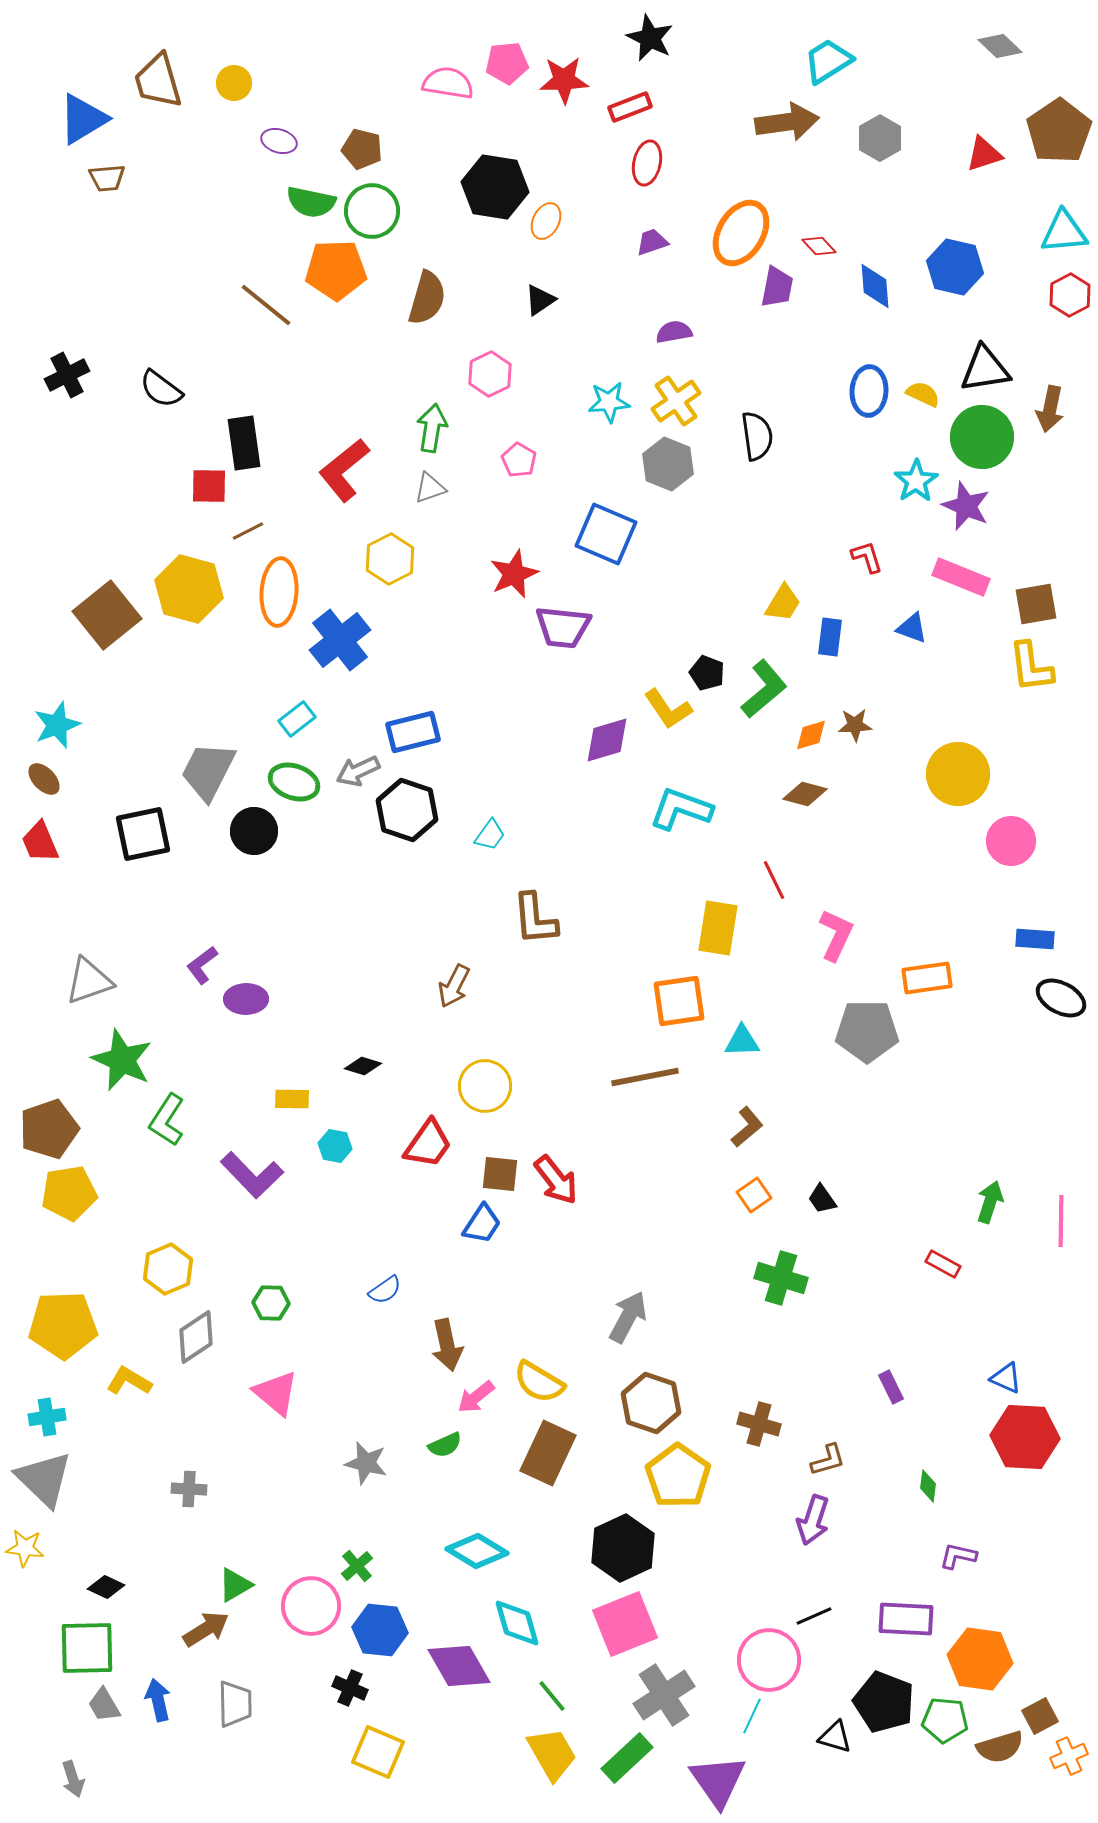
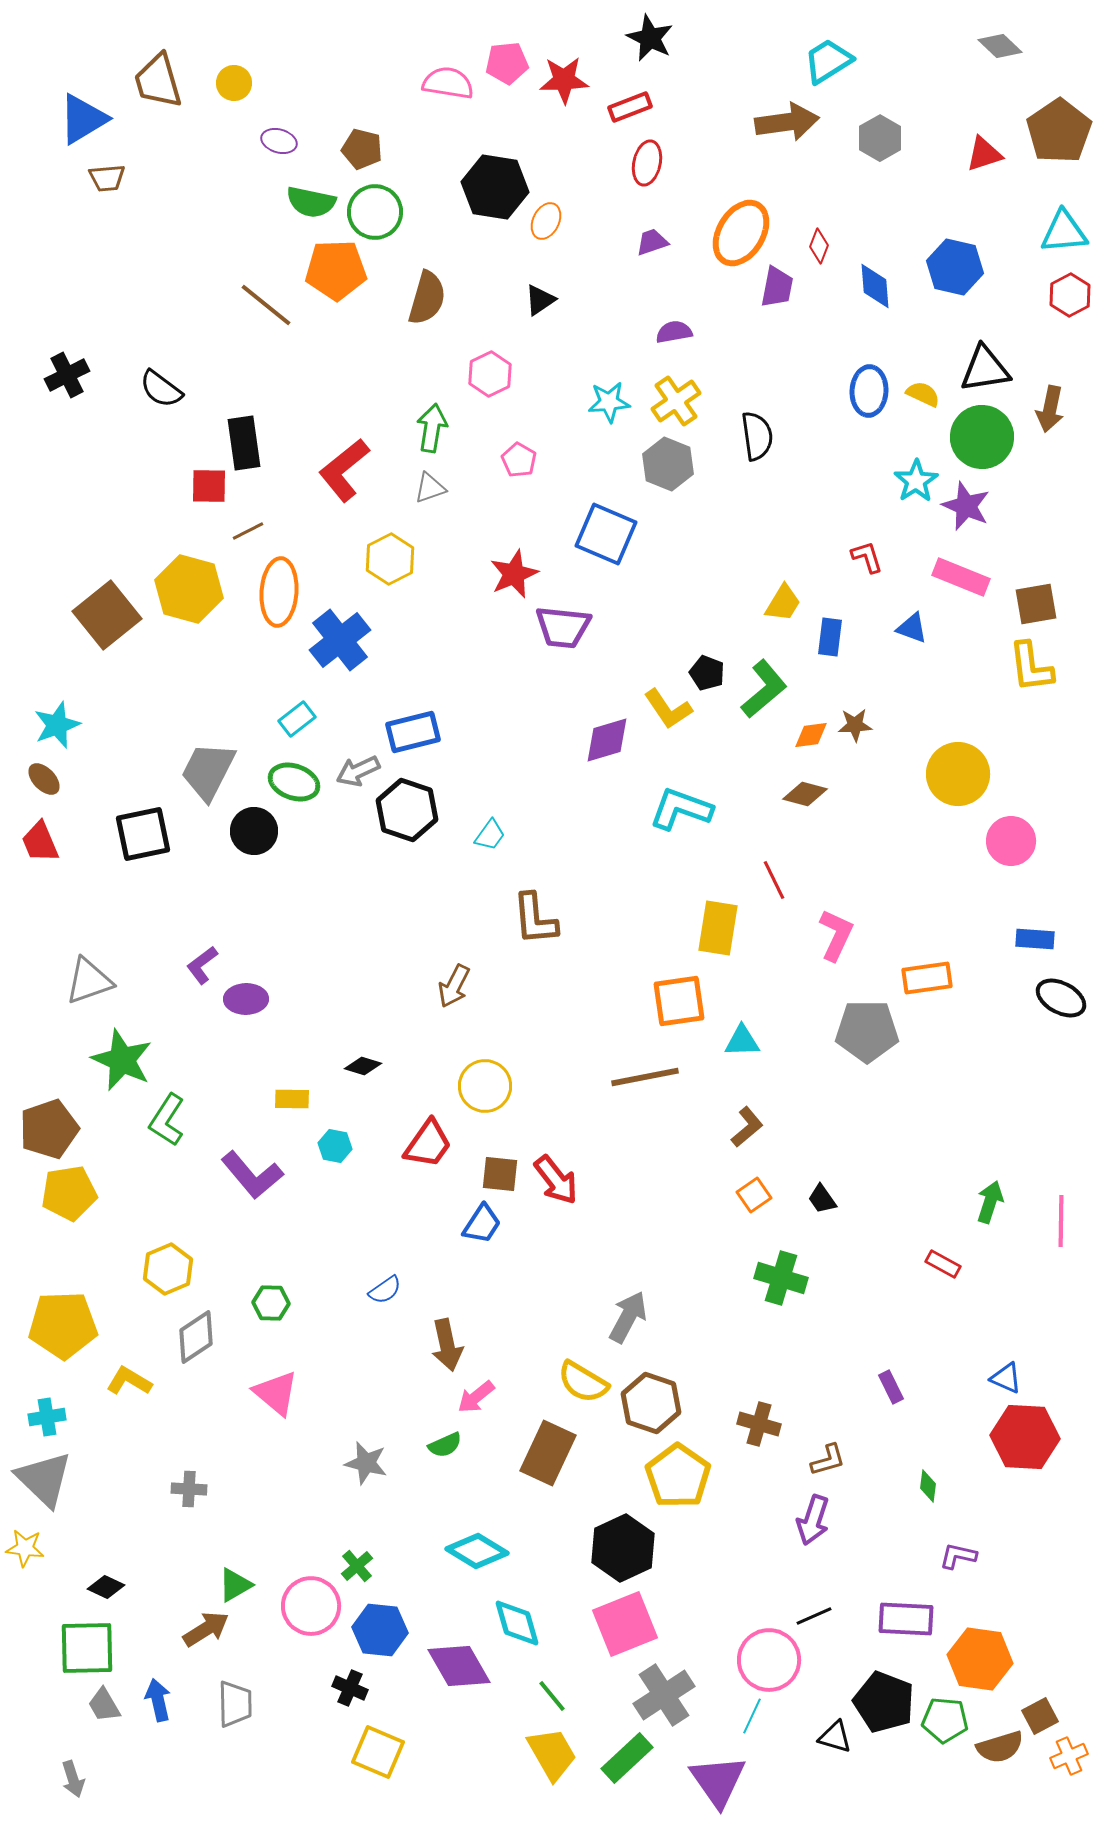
green circle at (372, 211): moved 3 px right, 1 px down
red diamond at (819, 246): rotated 64 degrees clockwise
orange diamond at (811, 735): rotated 9 degrees clockwise
purple L-shape at (252, 1175): rotated 4 degrees clockwise
yellow semicircle at (539, 1382): moved 44 px right
